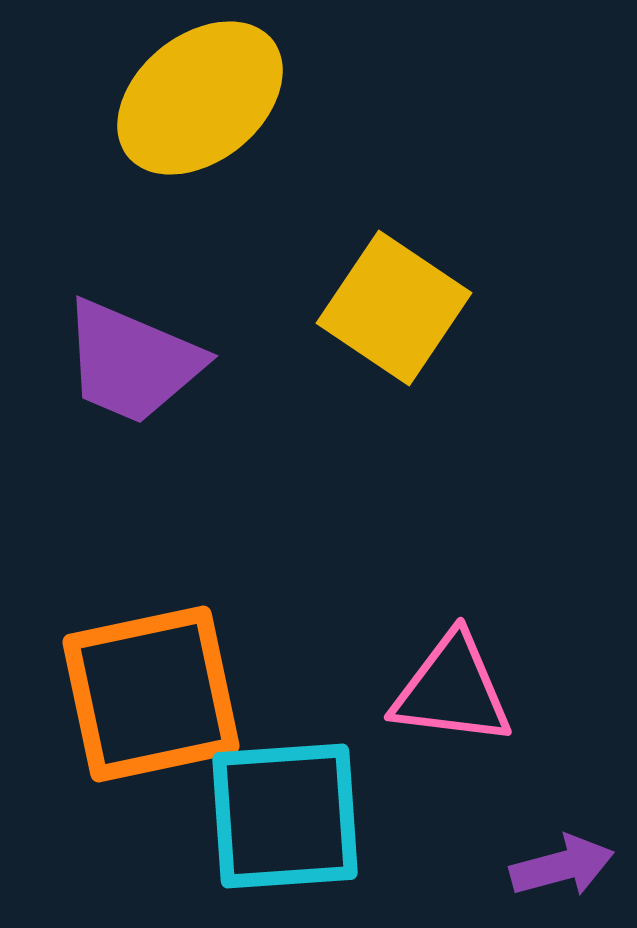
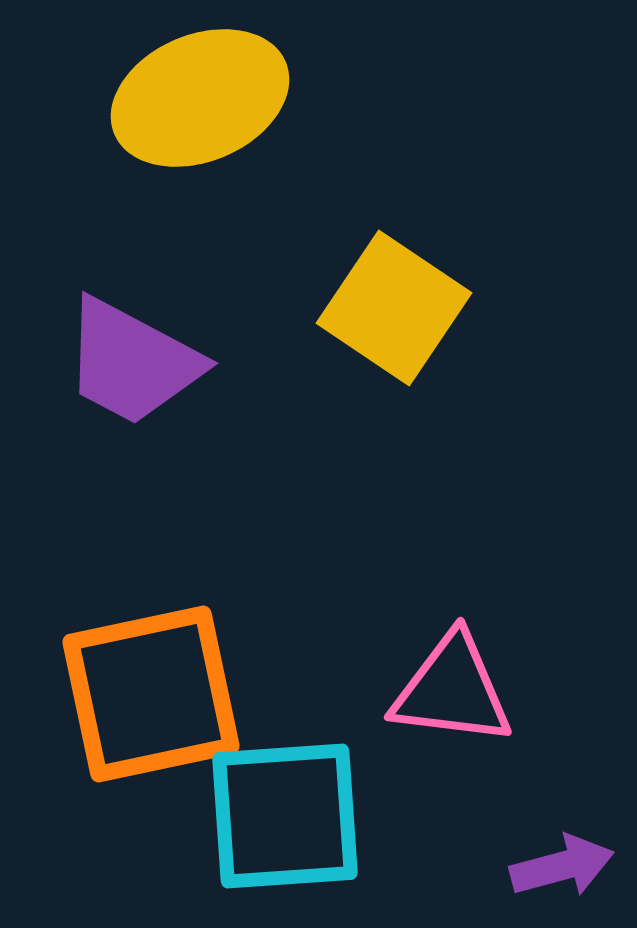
yellow ellipse: rotated 16 degrees clockwise
purple trapezoid: rotated 5 degrees clockwise
